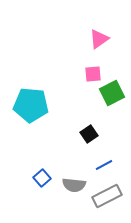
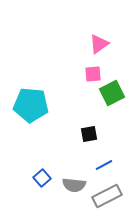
pink triangle: moved 5 px down
black square: rotated 24 degrees clockwise
